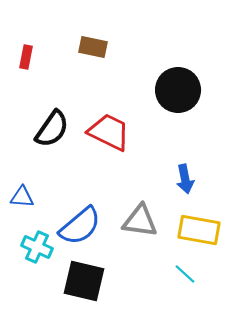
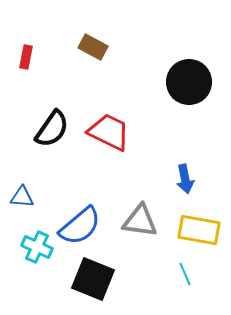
brown rectangle: rotated 16 degrees clockwise
black circle: moved 11 px right, 8 px up
cyan line: rotated 25 degrees clockwise
black square: moved 9 px right, 2 px up; rotated 9 degrees clockwise
